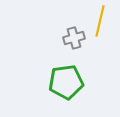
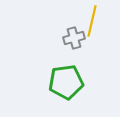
yellow line: moved 8 px left
